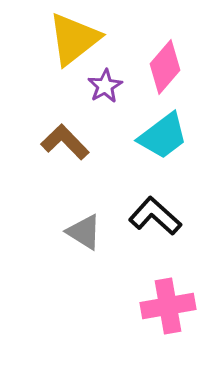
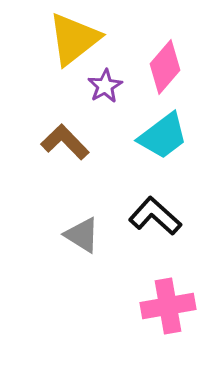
gray triangle: moved 2 px left, 3 px down
